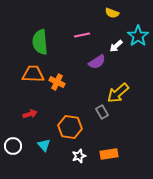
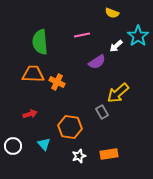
cyan triangle: moved 1 px up
